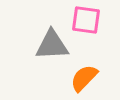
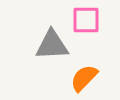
pink square: rotated 8 degrees counterclockwise
